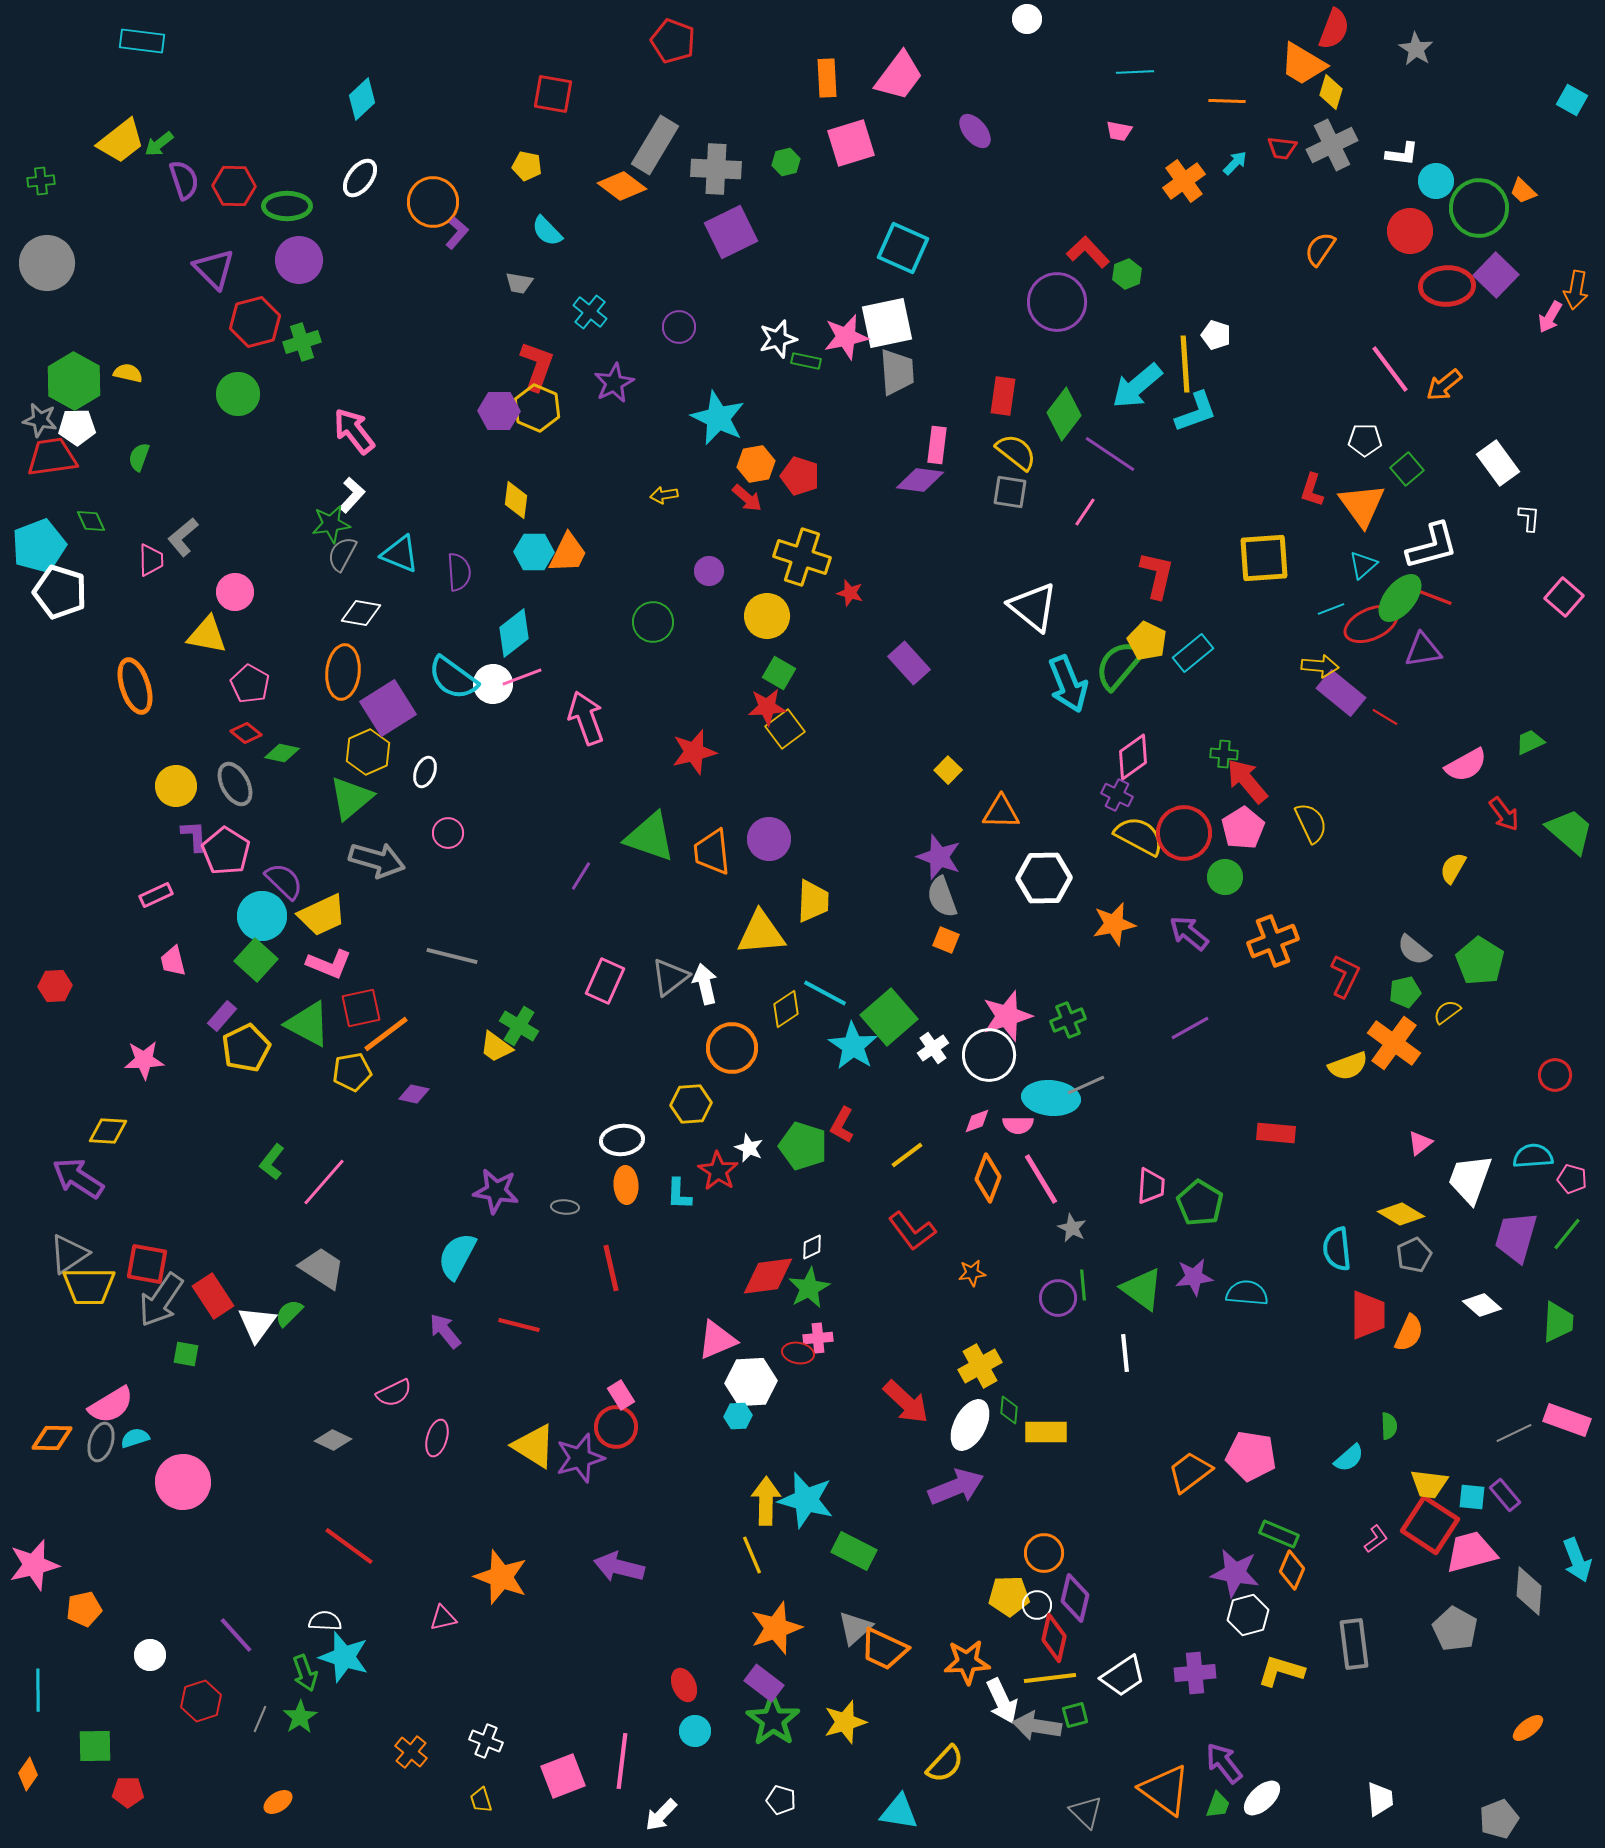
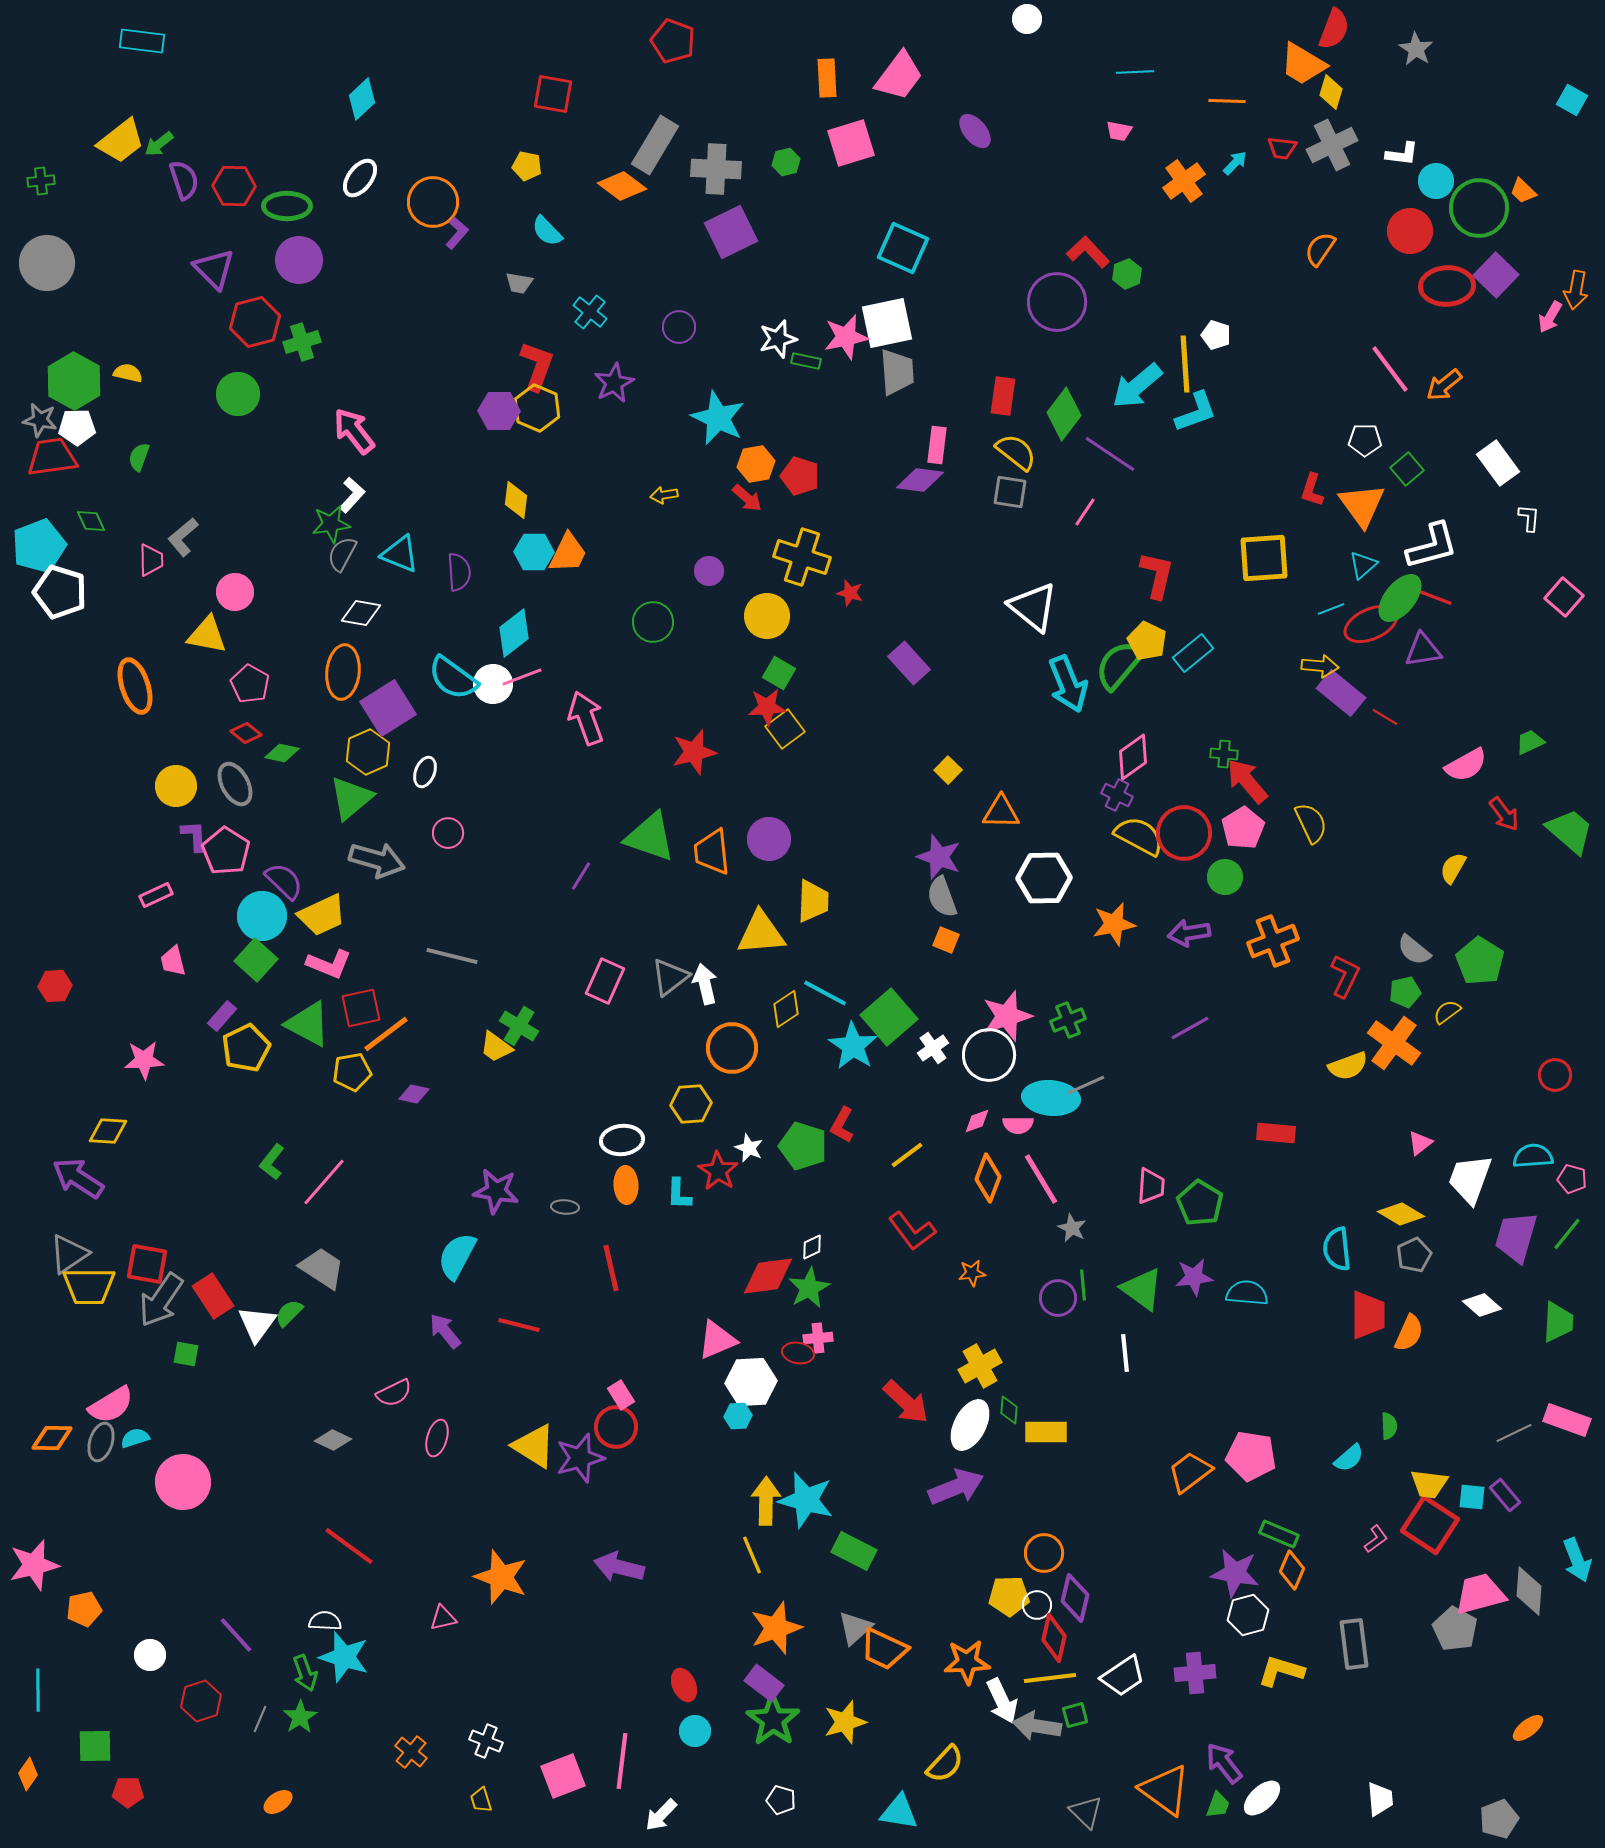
purple arrow at (1189, 933): rotated 48 degrees counterclockwise
pink trapezoid at (1471, 1552): moved 9 px right, 42 px down
